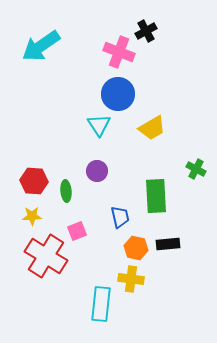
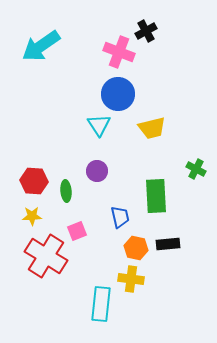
yellow trapezoid: rotated 16 degrees clockwise
